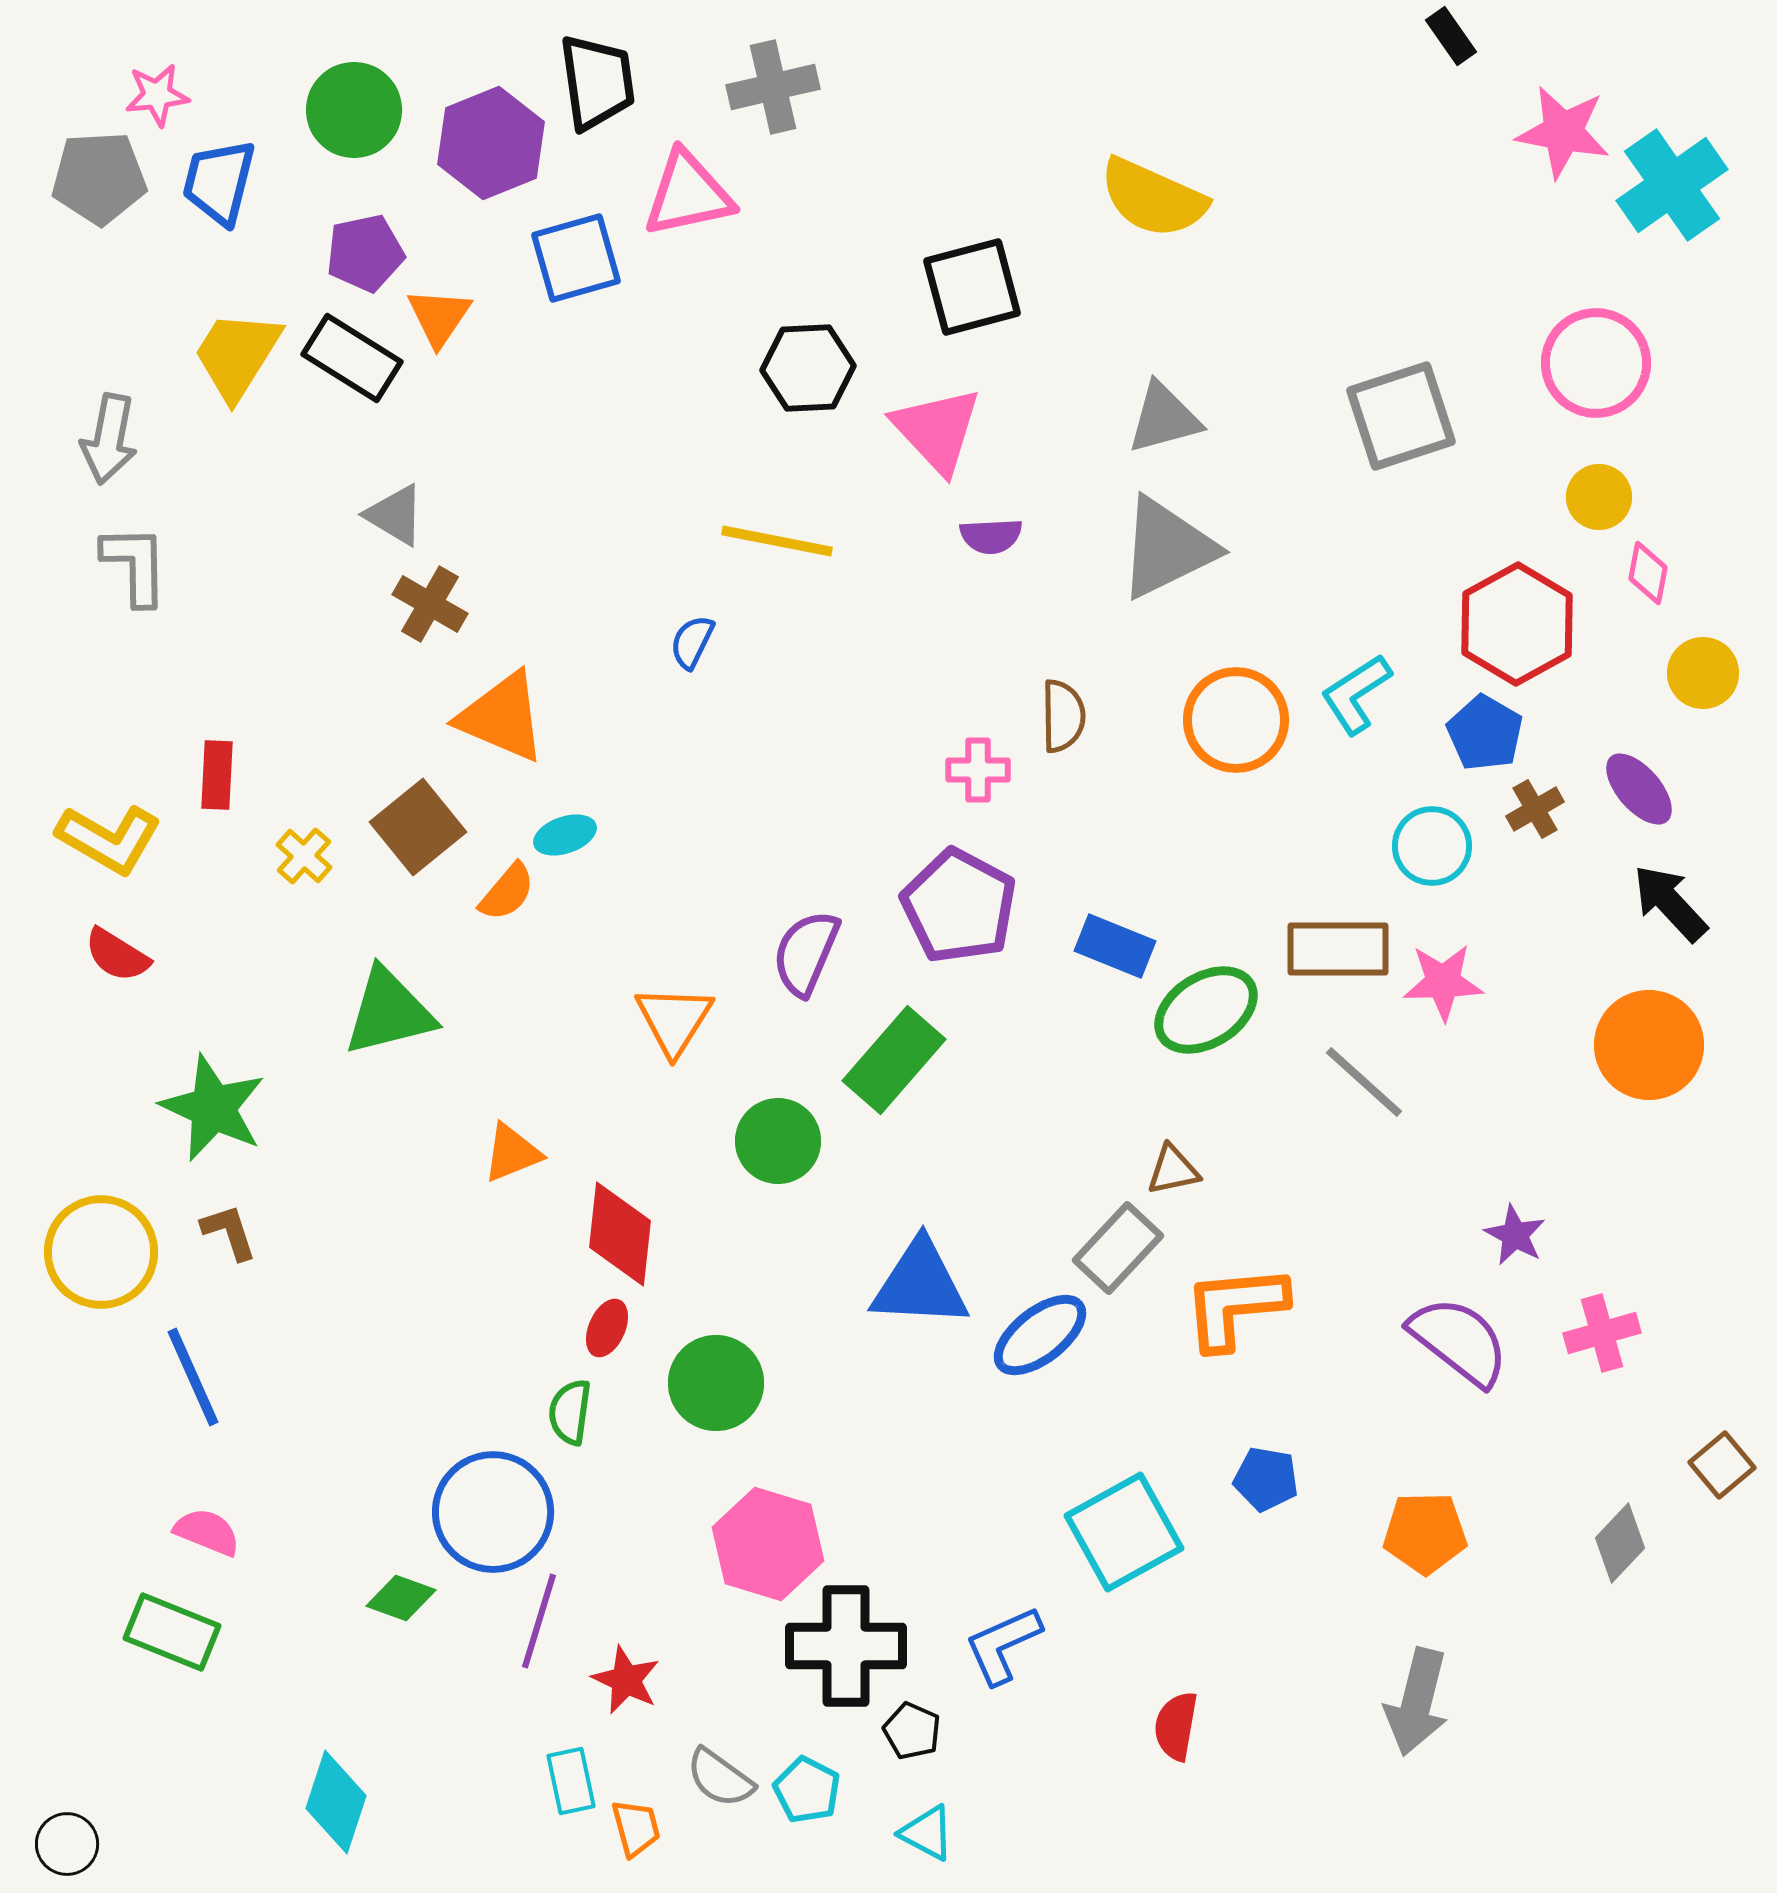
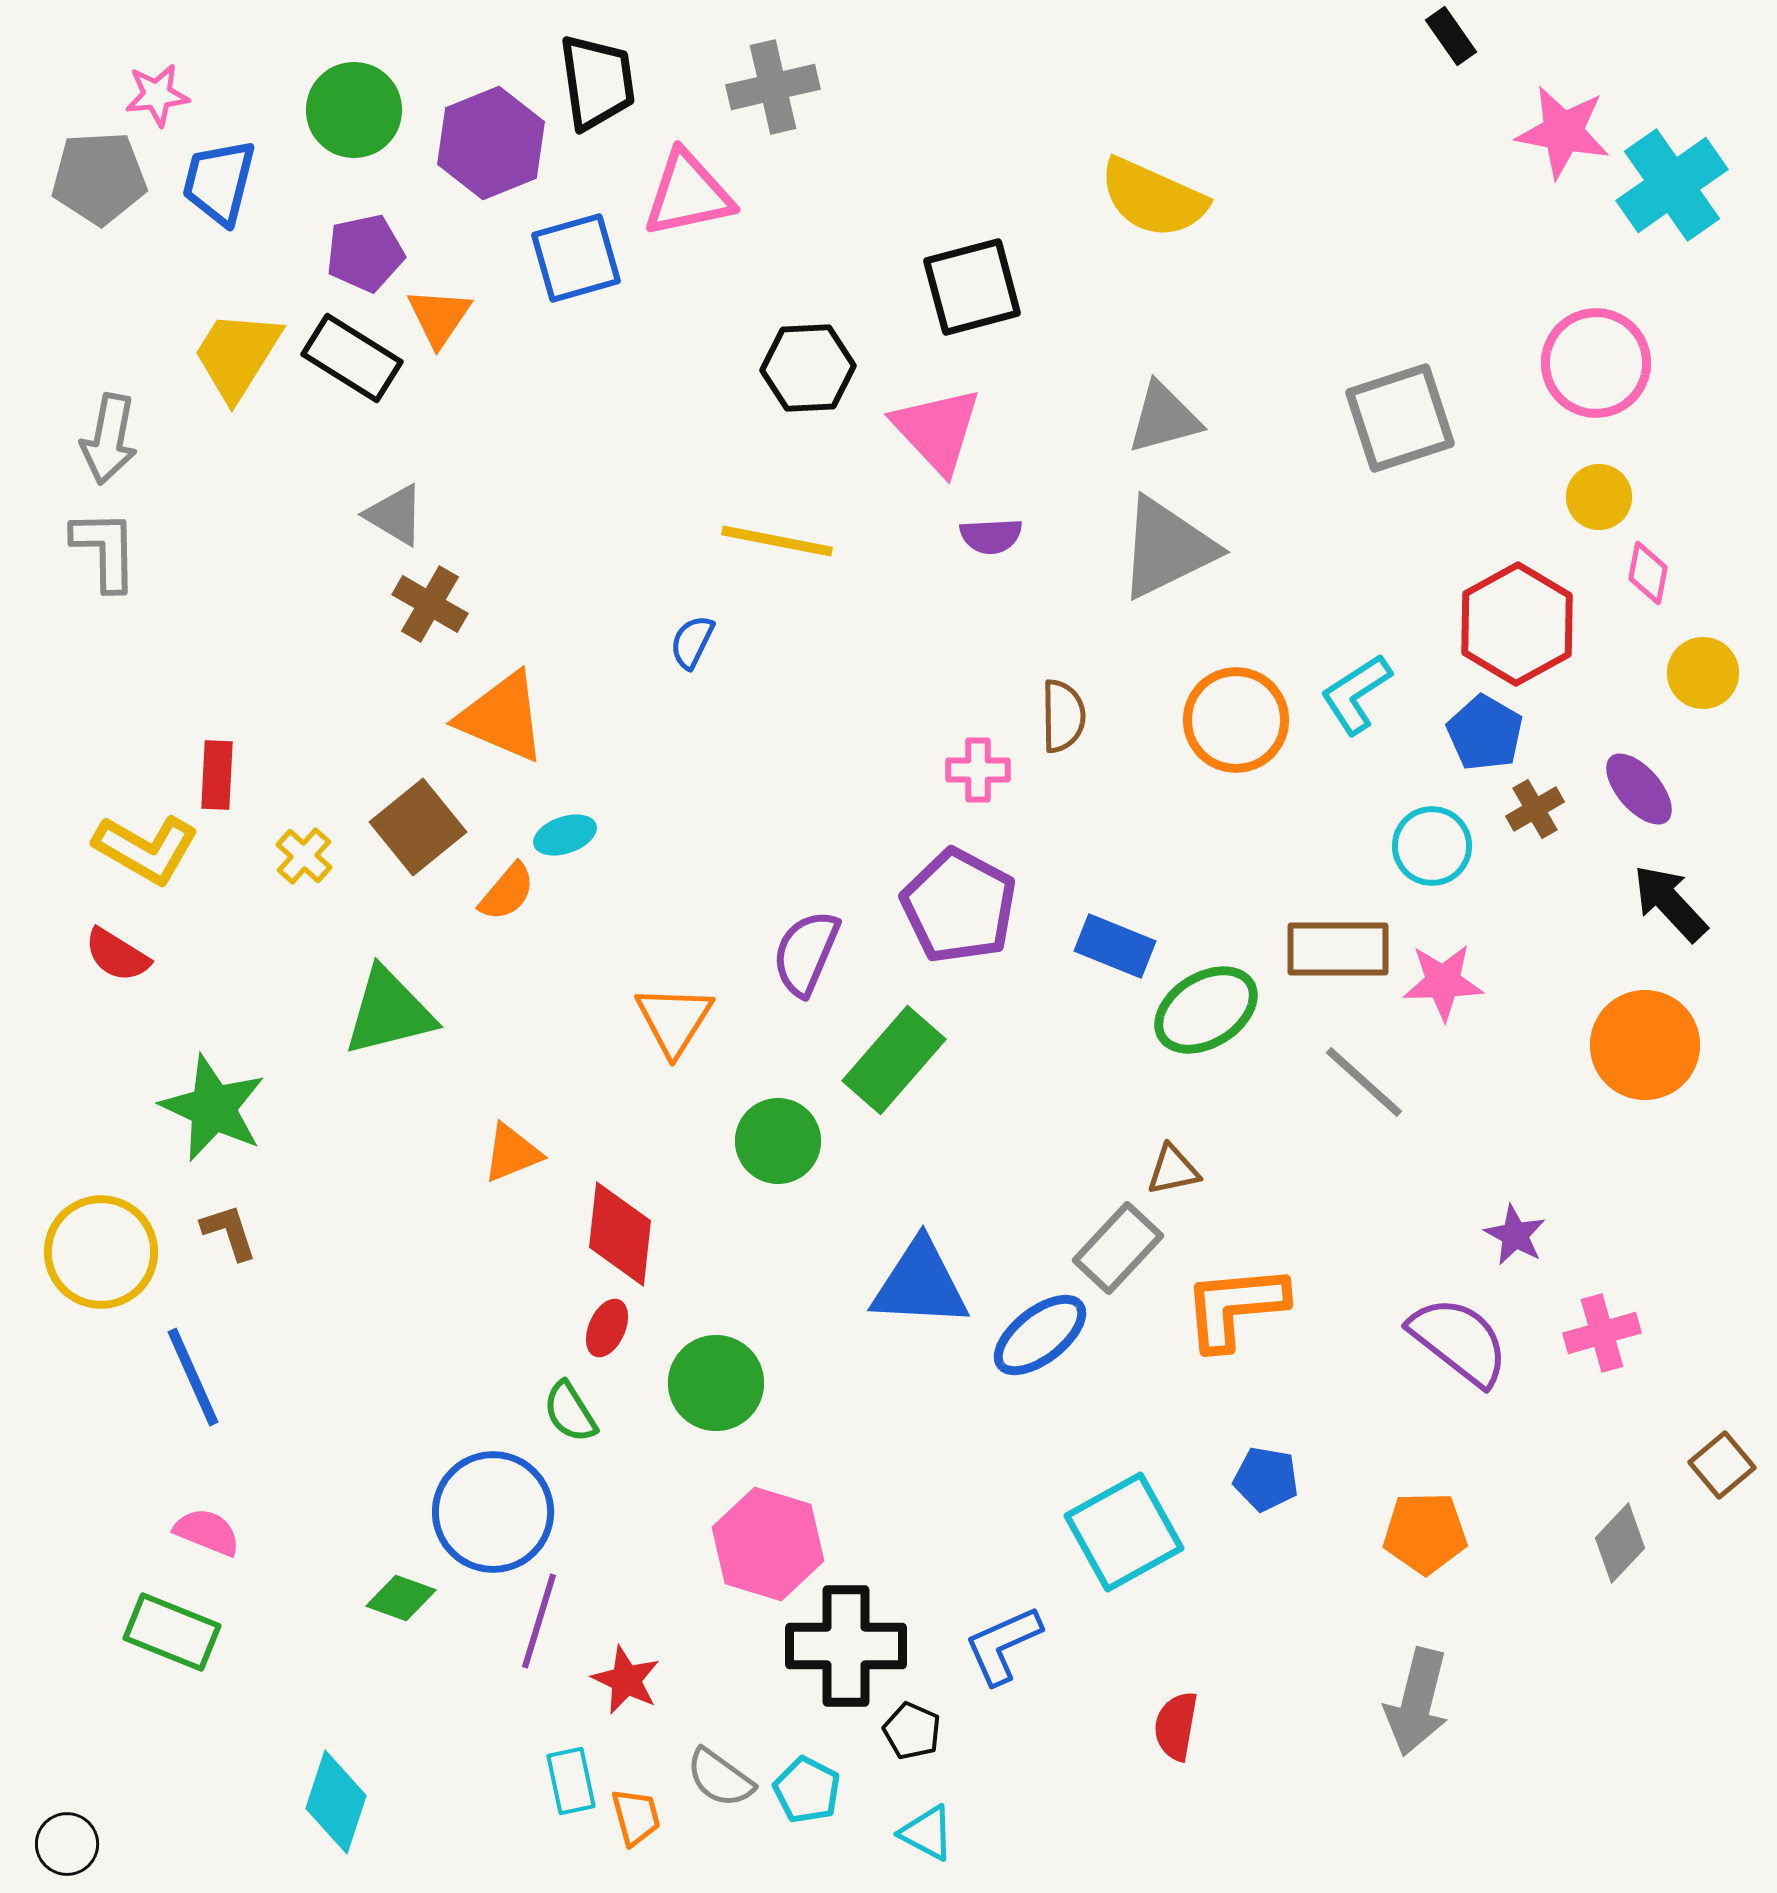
gray square at (1401, 416): moved 1 px left, 2 px down
gray L-shape at (135, 565): moved 30 px left, 15 px up
yellow L-shape at (109, 839): moved 37 px right, 10 px down
orange circle at (1649, 1045): moved 4 px left
green semicircle at (570, 1412): rotated 40 degrees counterclockwise
orange trapezoid at (636, 1828): moved 11 px up
